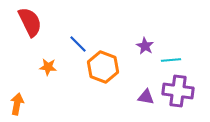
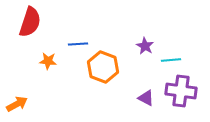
red semicircle: rotated 44 degrees clockwise
blue line: rotated 48 degrees counterclockwise
orange star: moved 6 px up
purple cross: moved 3 px right
purple triangle: moved 1 px down; rotated 18 degrees clockwise
orange arrow: rotated 50 degrees clockwise
